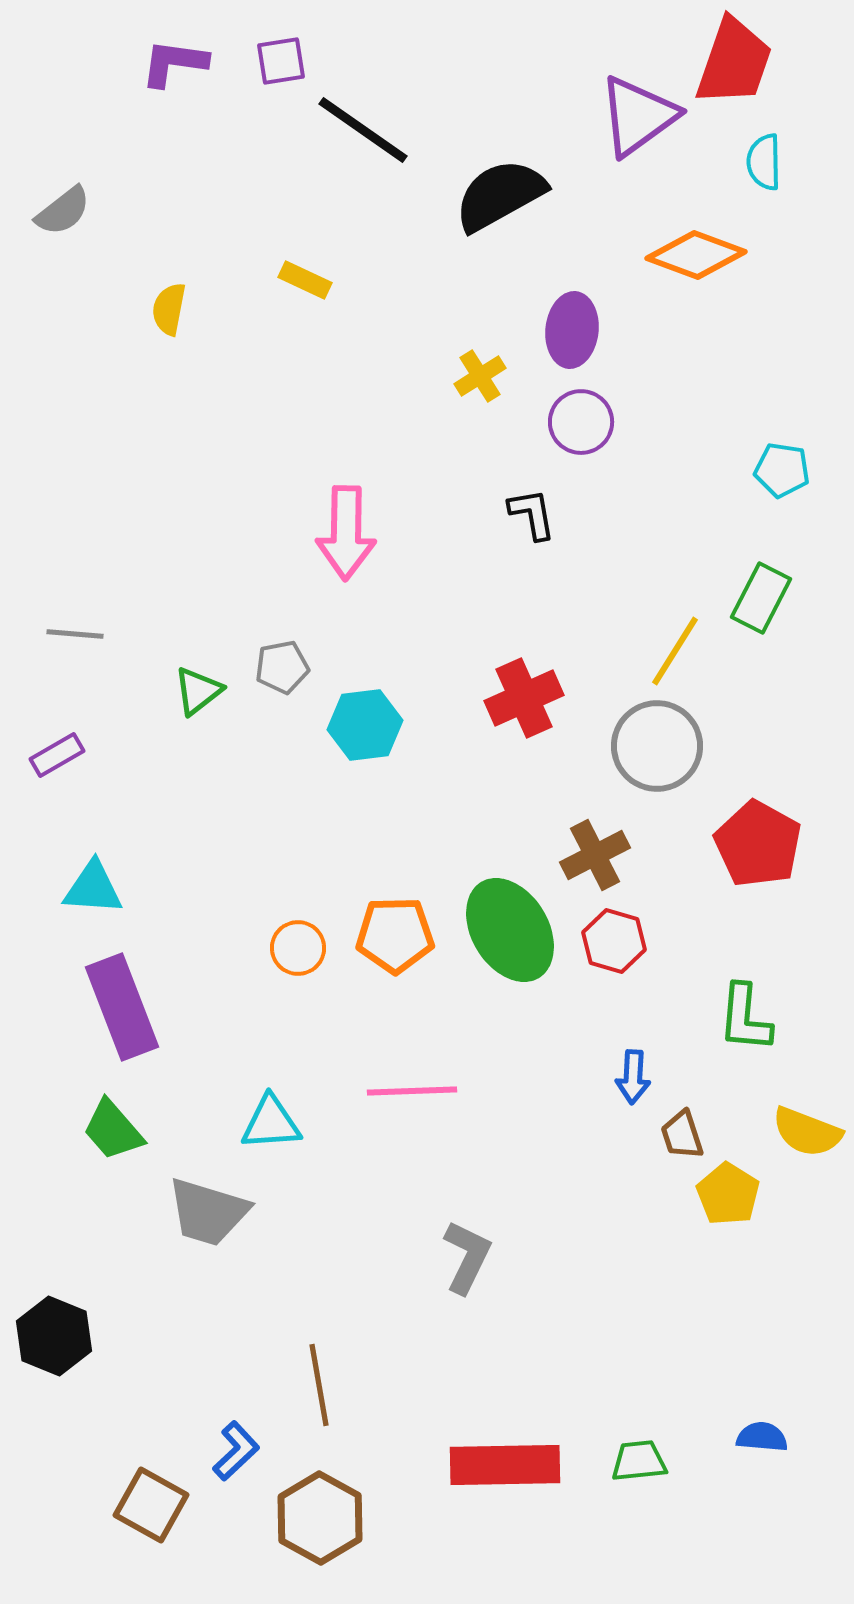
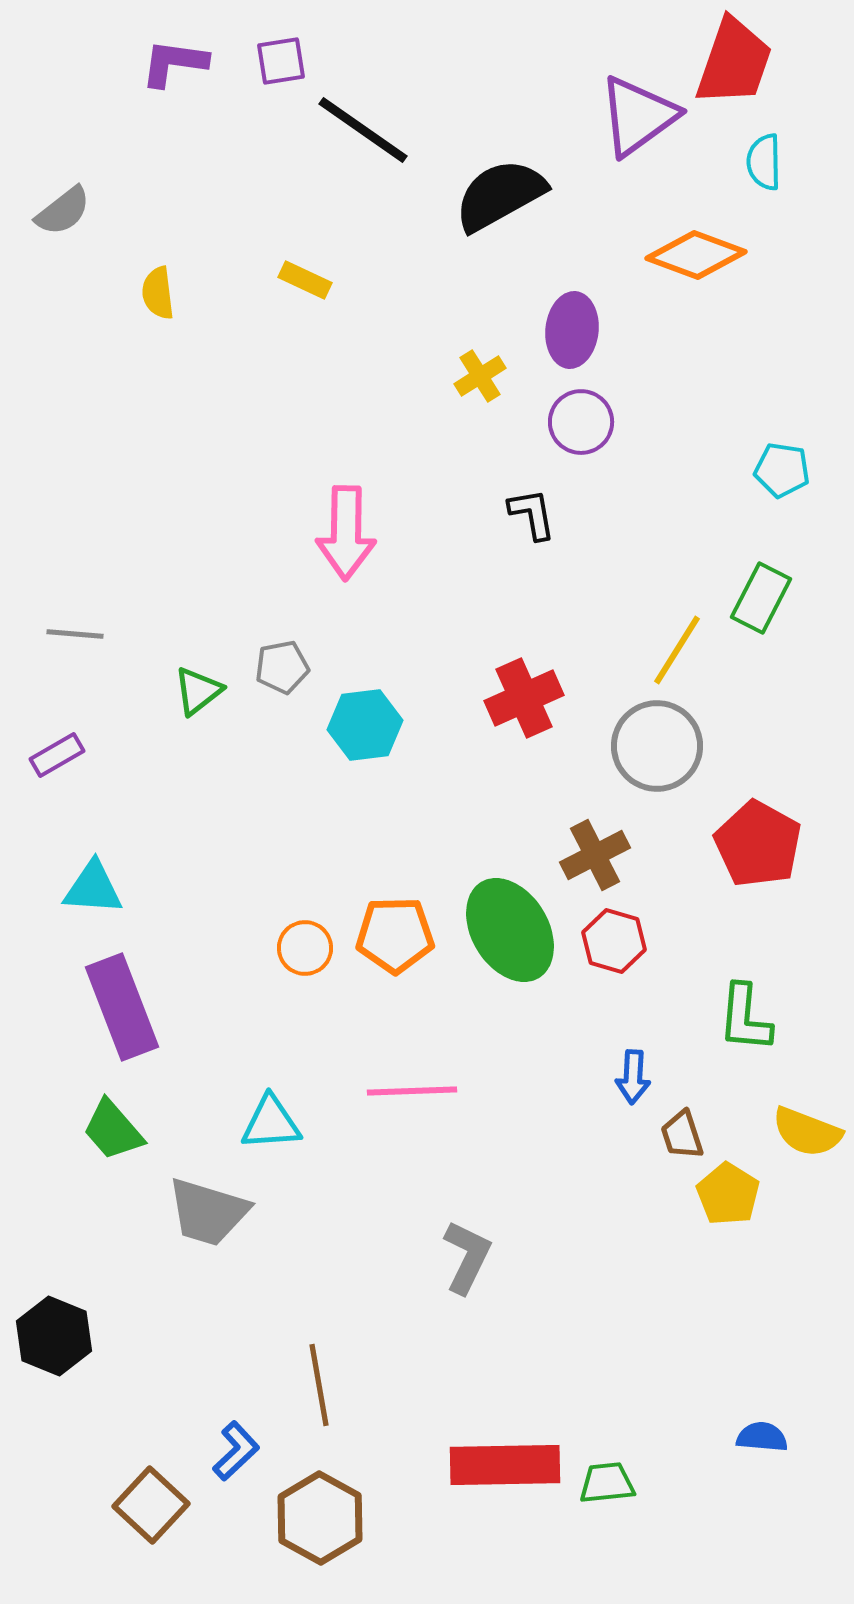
yellow semicircle at (169, 309): moved 11 px left, 16 px up; rotated 18 degrees counterclockwise
yellow line at (675, 651): moved 2 px right, 1 px up
orange circle at (298, 948): moved 7 px right
green trapezoid at (639, 1461): moved 32 px left, 22 px down
brown square at (151, 1505): rotated 14 degrees clockwise
